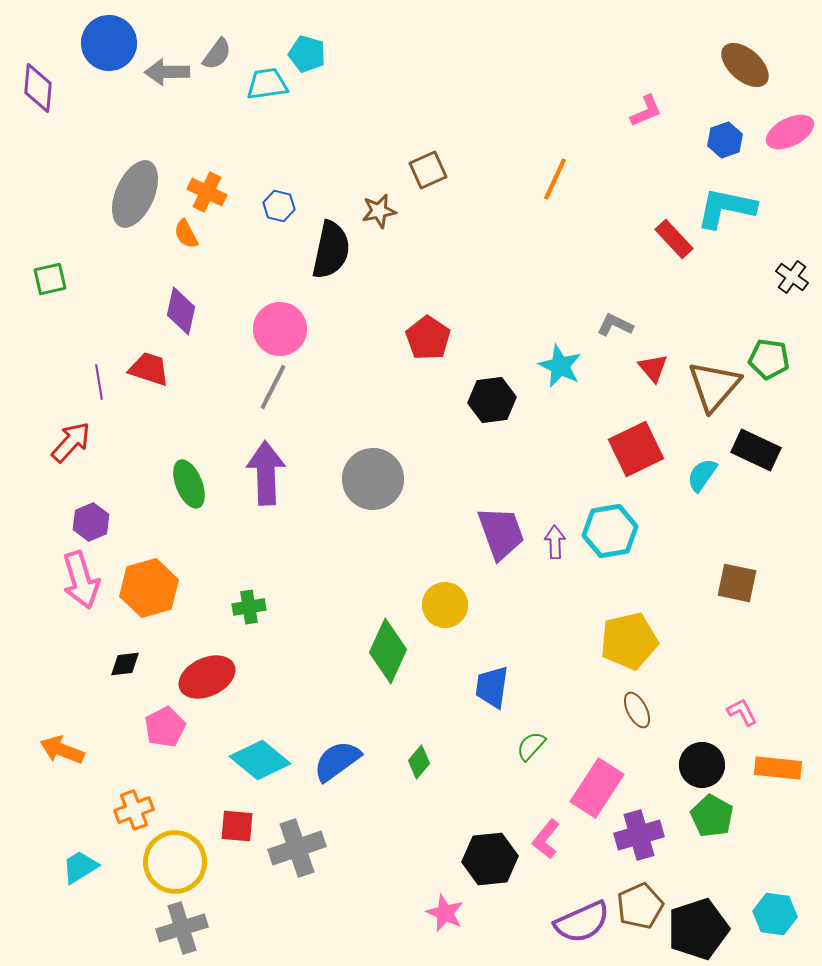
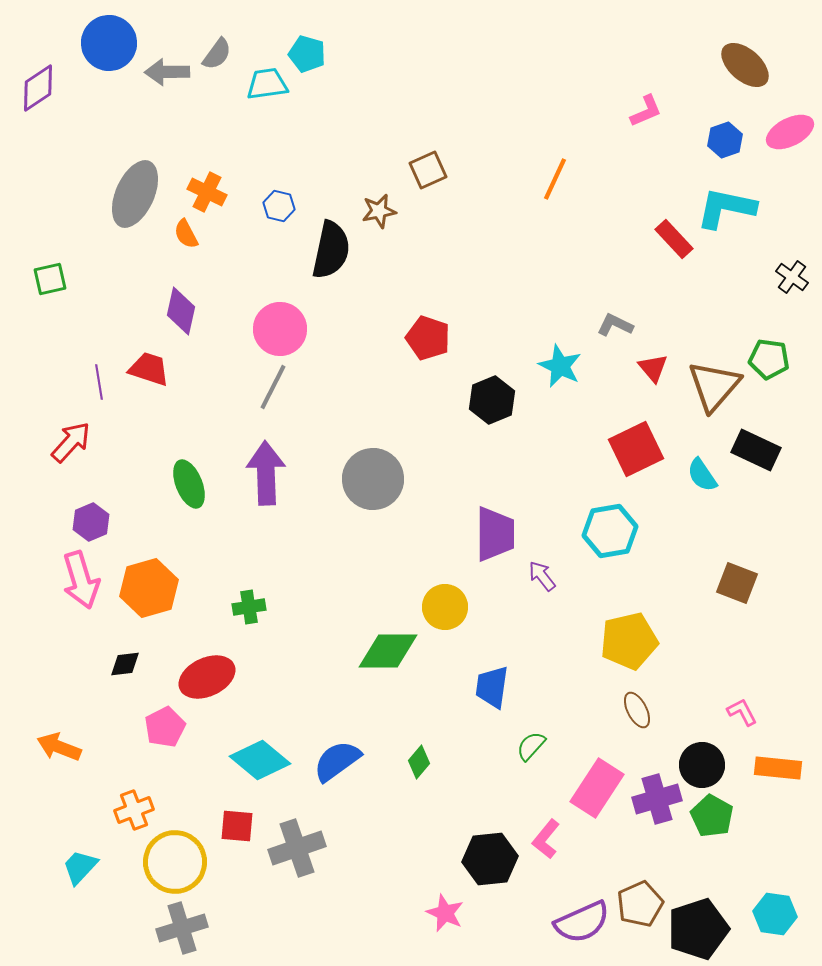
purple diamond at (38, 88): rotated 51 degrees clockwise
red pentagon at (428, 338): rotated 15 degrees counterclockwise
black hexagon at (492, 400): rotated 15 degrees counterclockwise
cyan semicircle at (702, 475): rotated 69 degrees counterclockwise
purple trapezoid at (501, 533): moved 6 px left, 1 px down; rotated 20 degrees clockwise
purple arrow at (555, 542): moved 13 px left, 34 px down; rotated 36 degrees counterclockwise
brown square at (737, 583): rotated 9 degrees clockwise
yellow circle at (445, 605): moved 2 px down
green diamond at (388, 651): rotated 66 degrees clockwise
orange arrow at (62, 750): moved 3 px left, 3 px up
purple cross at (639, 835): moved 18 px right, 36 px up
cyan trapezoid at (80, 867): rotated 15 degrees counterclockwise
brown pentagon at (640, 906): moved 2 px up
